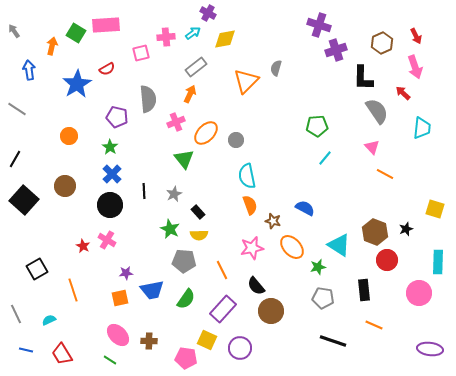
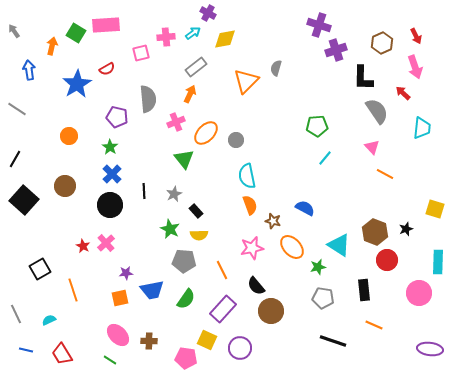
black rectangle at (198, 212): moved 2 px left, 1 px up
pink cross at (107, 240): moved 1 px left, 3 px down; rotated 18 degrees clockwise
black square at (37, 269): moved 3 px right
